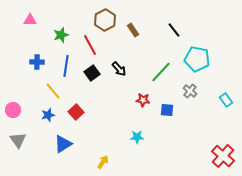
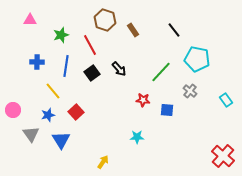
brown hexagon: rotated 15 degrees counterclockwise
gray triangle: moved 13 px right, 6 px up
blue triangle: moved 2 px left, 4 px up; rotated 30 degrees counterclockwise
